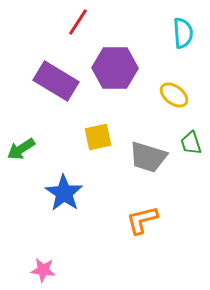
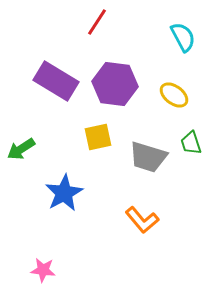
red line: moved 19 px right
cyan semicircle: moved 4 px down; rotated 24 degrees counterclockwise
purple hexagon: moved 16 px down; rotated 6 degrees clockwise
blue star: rotated 9 degrees clockwise
orange L-shape: rotated 116 degrees counterclockwise
